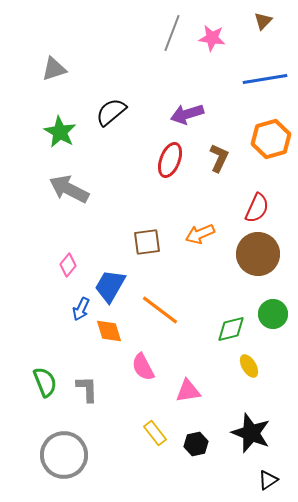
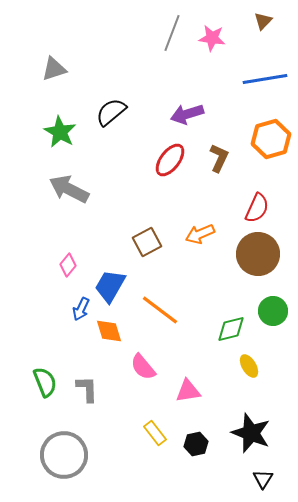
red ellipse: rotated 16 degrees clockwise
brown square: rotated 20 degrees counterclockwise
green circle: moved 3 px up
pink semicircle: rotated 12 degrees counterclockwise
black triangle: moved 5 px left, 1 px up; rotated 25 degrees counterclockwise
